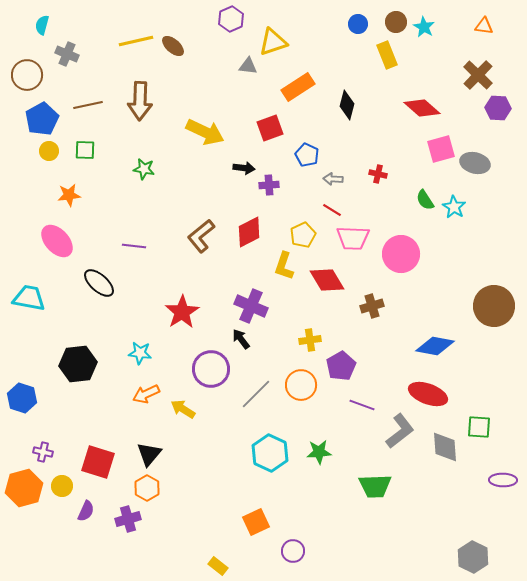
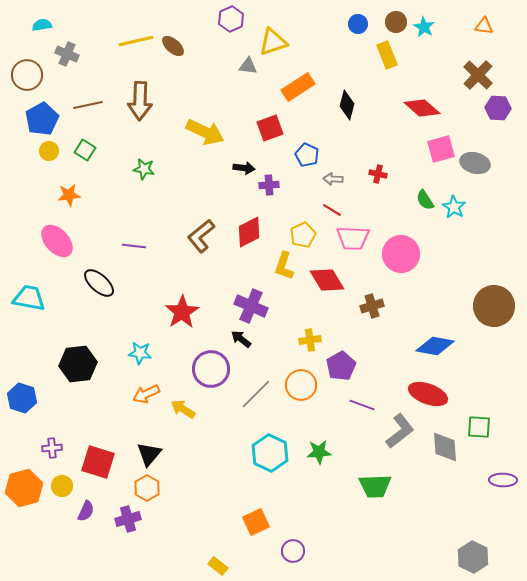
cyan semicircle at (42, 25): rotated 66 degrees clockwise
green square at (85, 150): rotated 30 degrees clockwise
black arrow at (241, 339): rotated 15 degrees counterclockwise
purple cross at (43, 452): moved 9 px right, 4 px up; rotated 18 degrees counterclockwise
